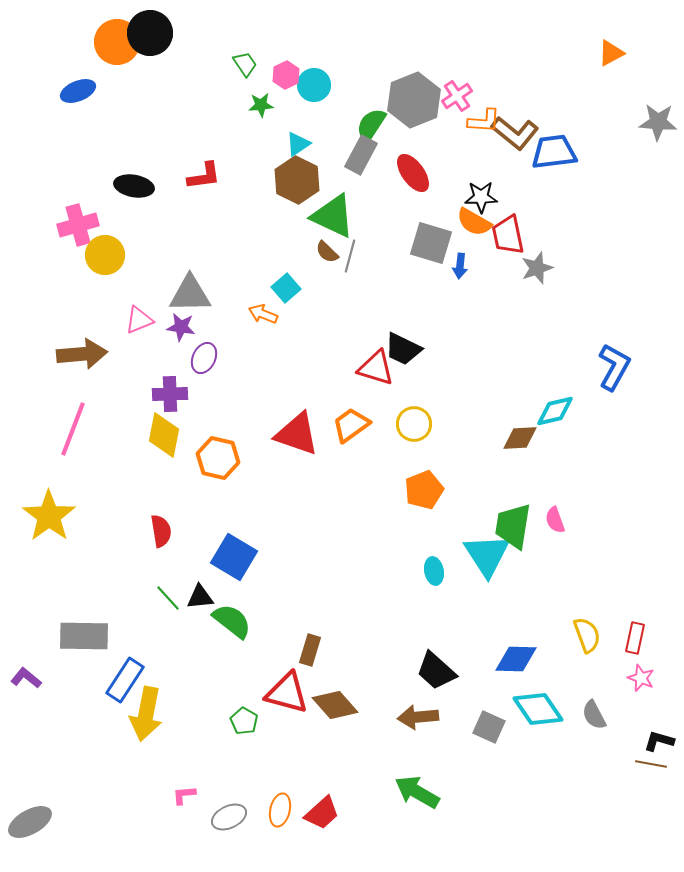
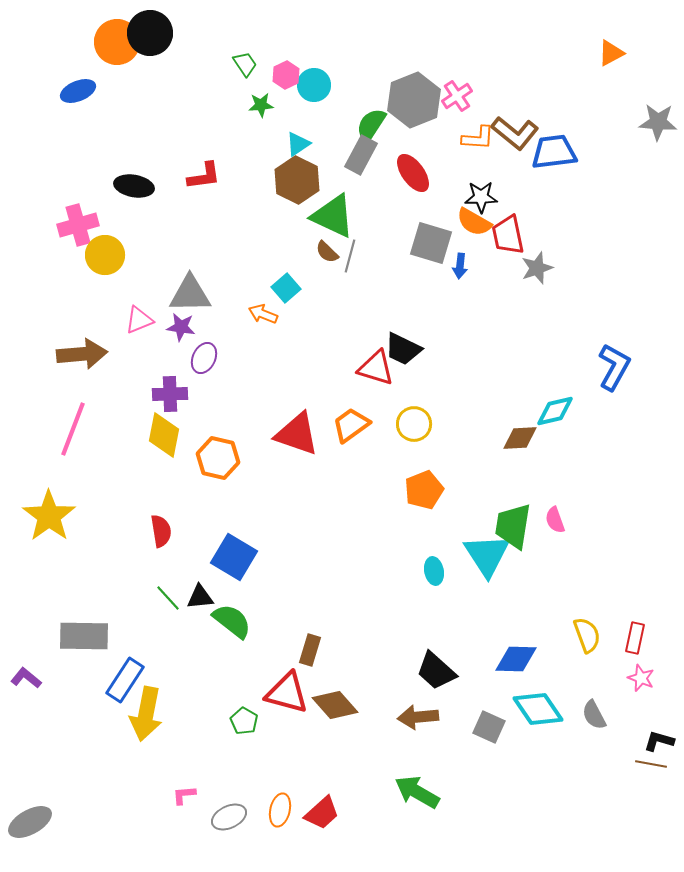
orange L-shape at (484, 121): moved 6 px left, 17 px down
